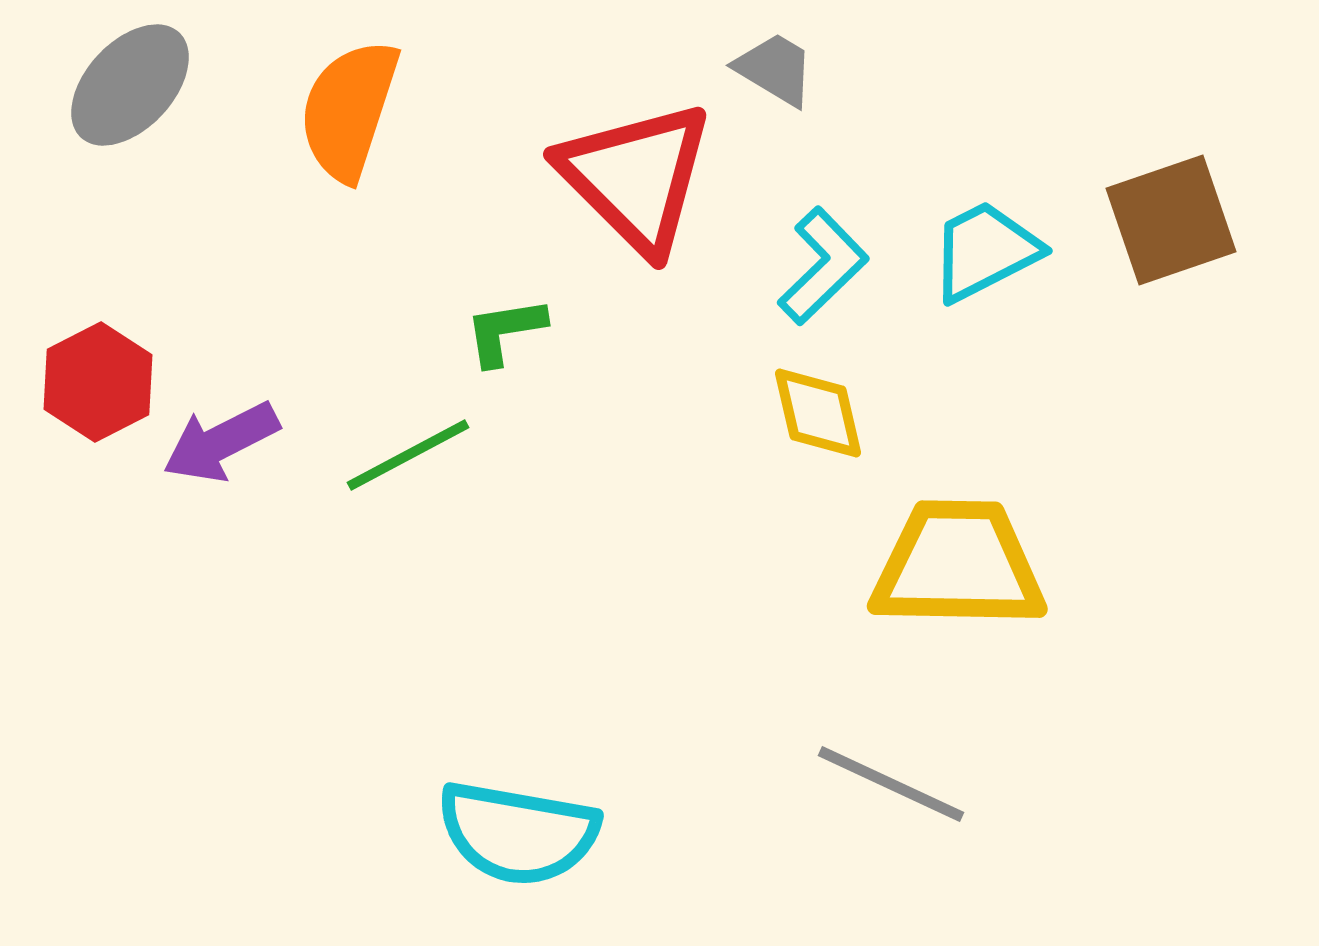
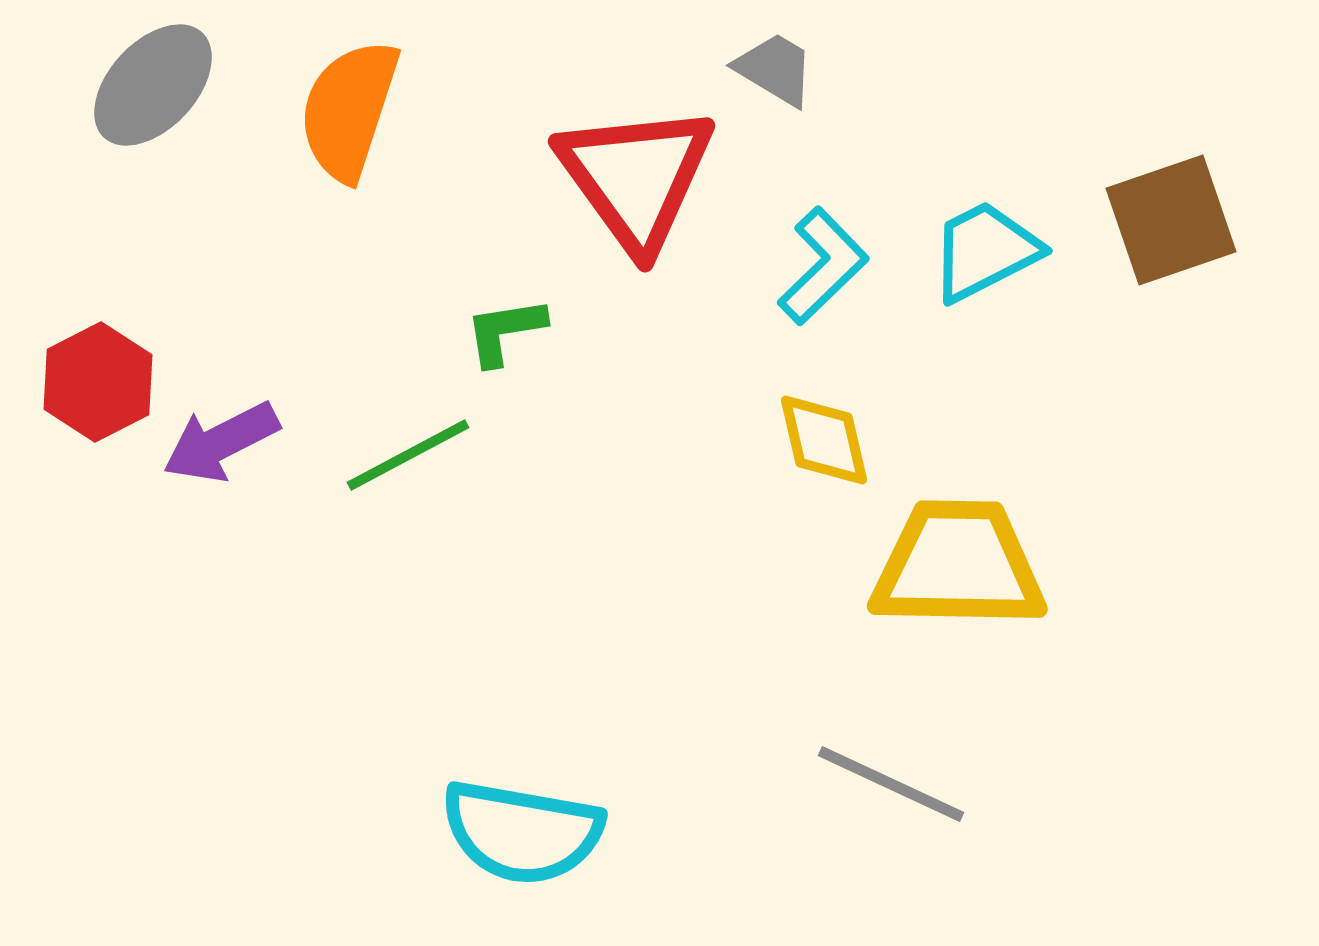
gray ellipse: moved 23 px right
red triangle: rotated 9 degrees clockwise
yellow diamond: moved 6 px right, 27 px down
cyan semicircle: moved 4 px right, 1 px up
